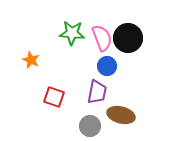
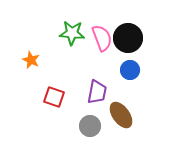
blue circle: moved 23 px right, 4 px down
brown ellipse: rotated 40 degrees clockwise
